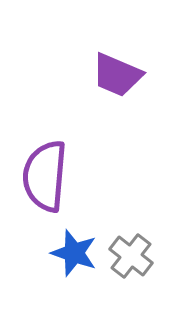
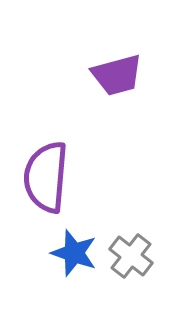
purple trapezoid: rotated 38 degrees counterclockwise
purple semicircle: moved 1 px right, 1 px down
